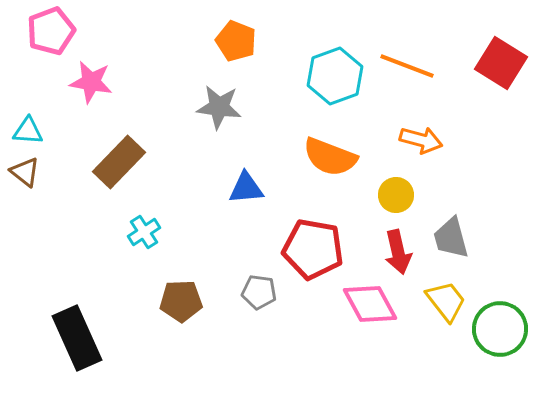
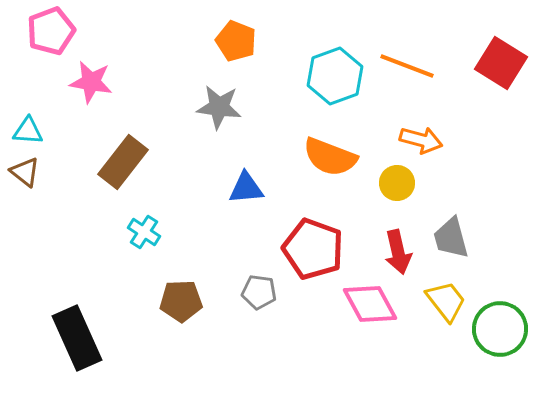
brown rectangle: moved 4 px right; rotated 6 degrees counterclockwise
yellow circle: moved 1 px right, 12 px up
cyan cross: rotated 24 degrees counterclockwise
red pentagon: rotated 10 degrees clockwise
